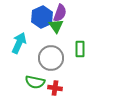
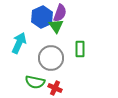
red cross: rotated 16 degrees clockwise
